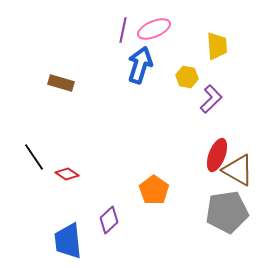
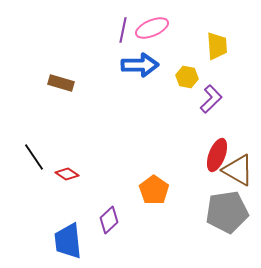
pink ellipse: moved 2 px left, 1 px up
blue arrow: rotated 72 degrees clockwise
